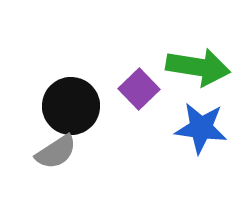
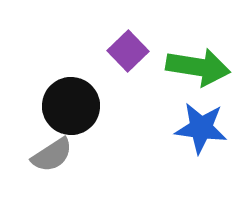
purple square: moved 11 px left, 38 px up
gray semicircle: moved 4 px left, 3 px down
